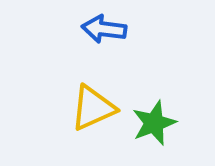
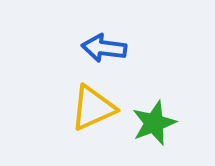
blue arrow: moved 19 px down
